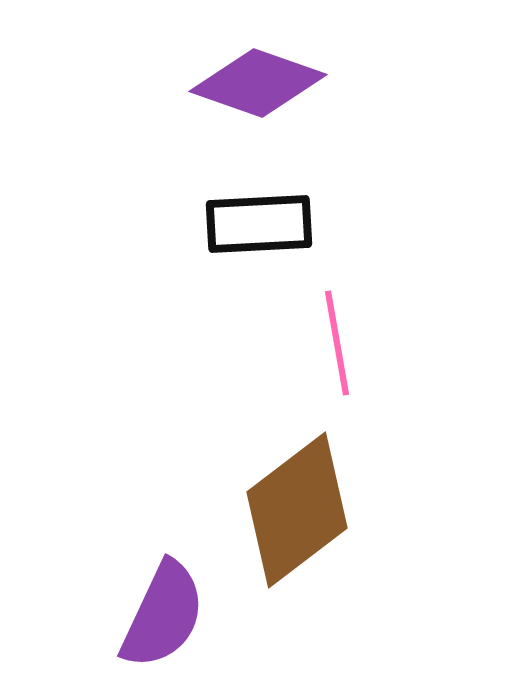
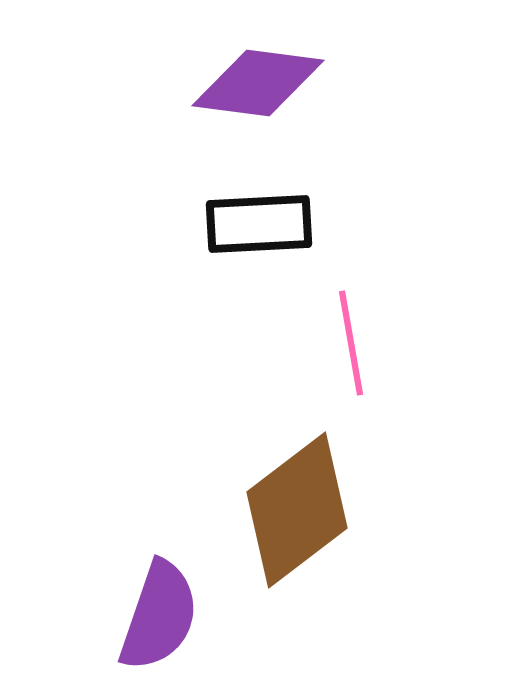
purple diamond: rotated 12 degrees counterclockwise
pink line: moved 14 px right
purple semicircle: moved 4 px left, 1 px down; rotated 6 degrees counterclockwise
